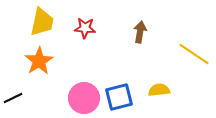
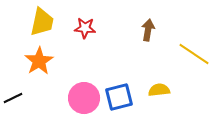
brown arrow: moved 8 px right, 2 px up
